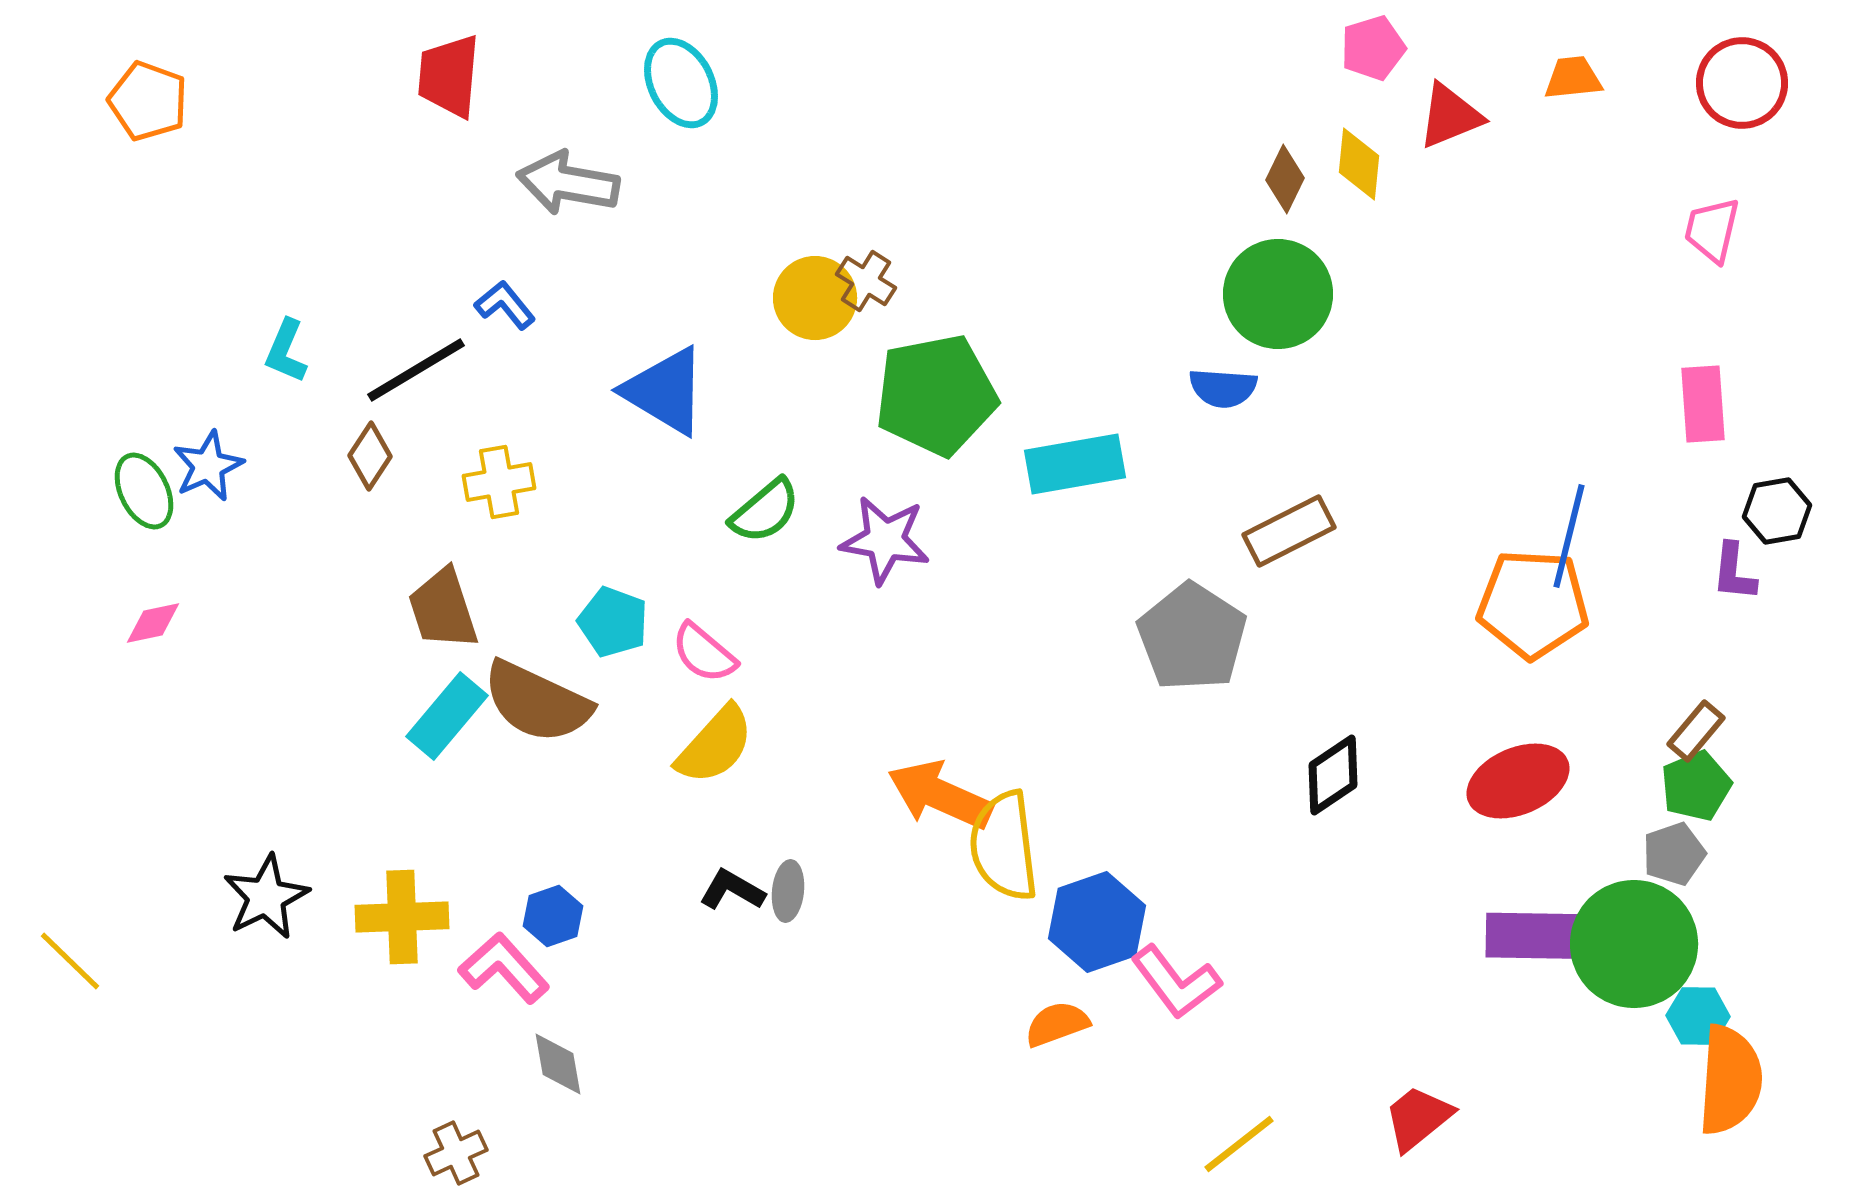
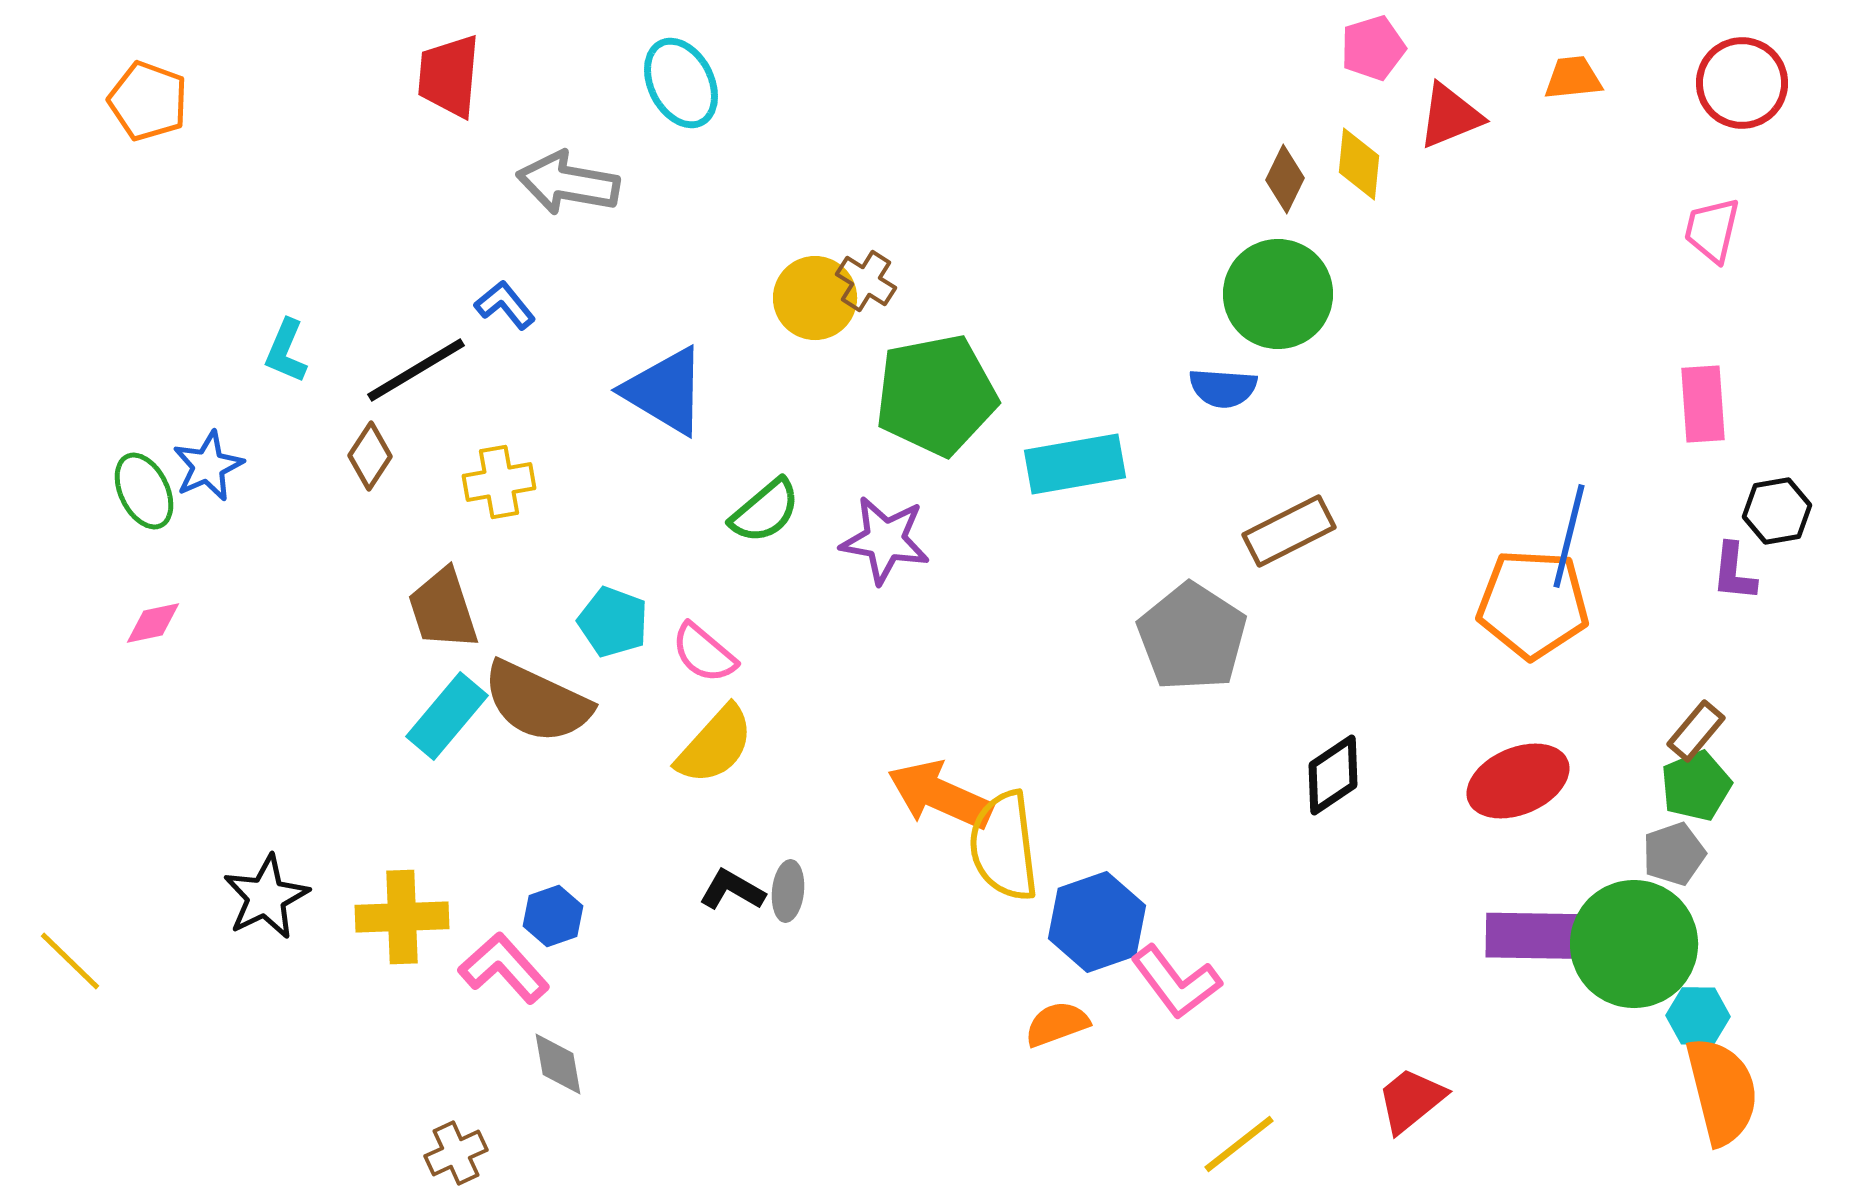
orange semicircle at (1730, 1080): moved 8 px left, 11 px down; rotated 18 degrees counterclockwise
red trapezoid at (1418, 1118): moved 7 px left, 18 px up
